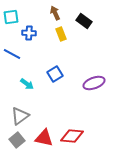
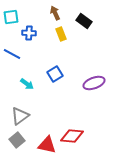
red triangle: moved 3 px right, 7 px down
